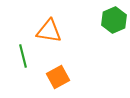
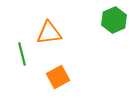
orange triangle: moved 2 px down; rotated 16 degrees counterclockwise
green line: moved 1 px left, 2 px up
